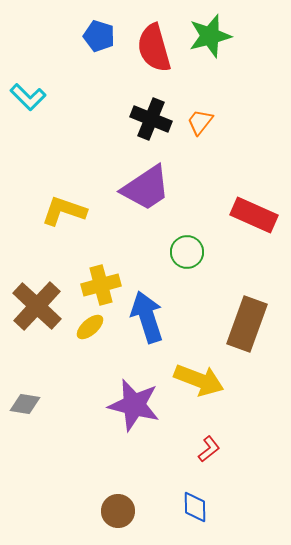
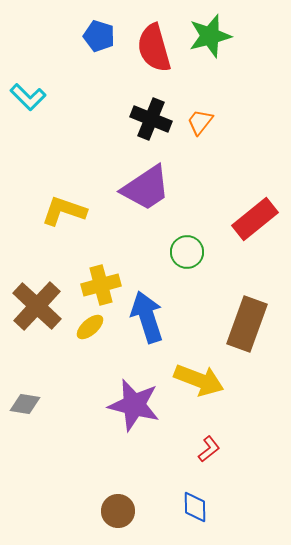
red rectangle: moved 1 px right, 4 px down; rotated 63 degrees counterclockwise
